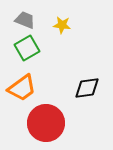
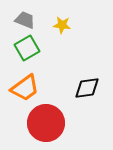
orange trapezoid: moved 3 px right
